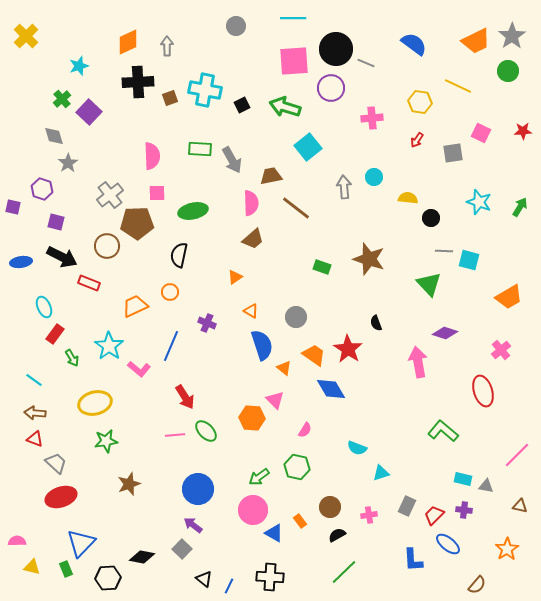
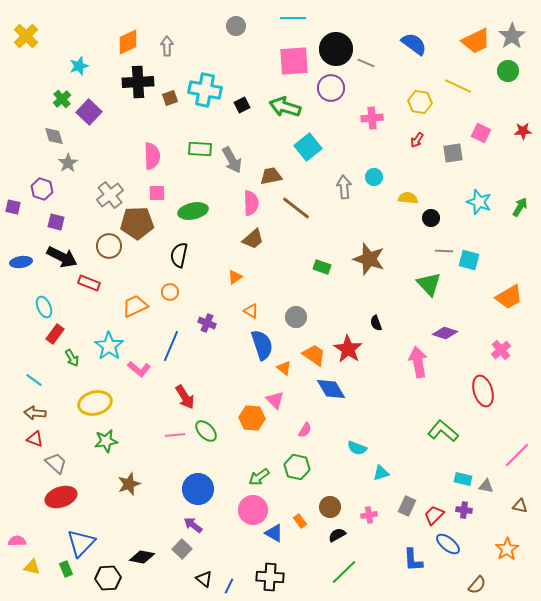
brown circle at (107, 246): moved 2 px right
